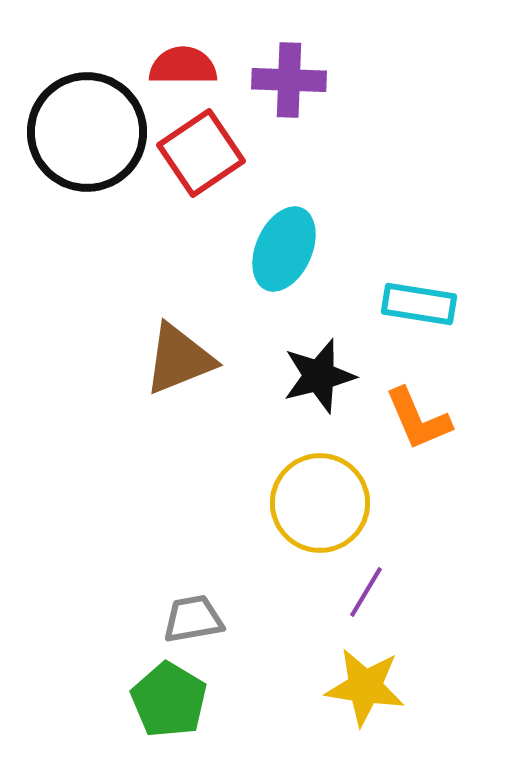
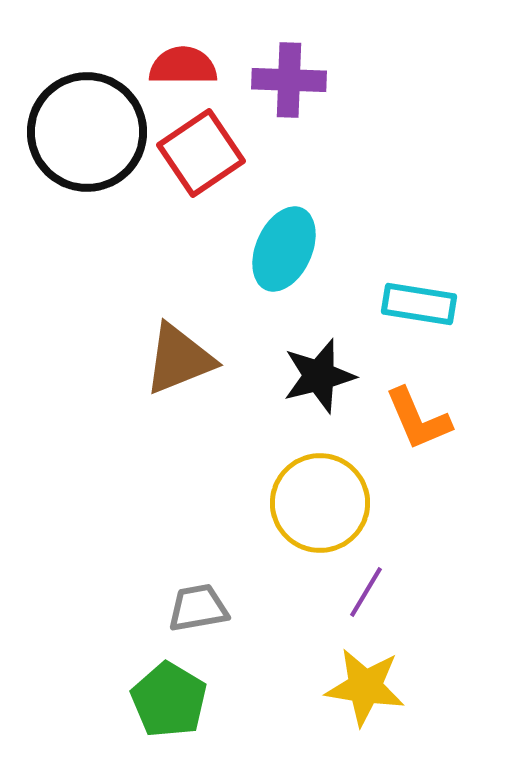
gray trapezoid: moved 5 px right, 11 px up
